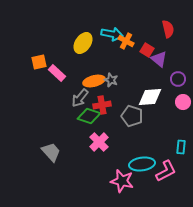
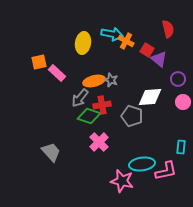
yellow ellipse: rotated 25 degrees counterclockwise
pink L-shape: rotated 15 degrees clockwise
